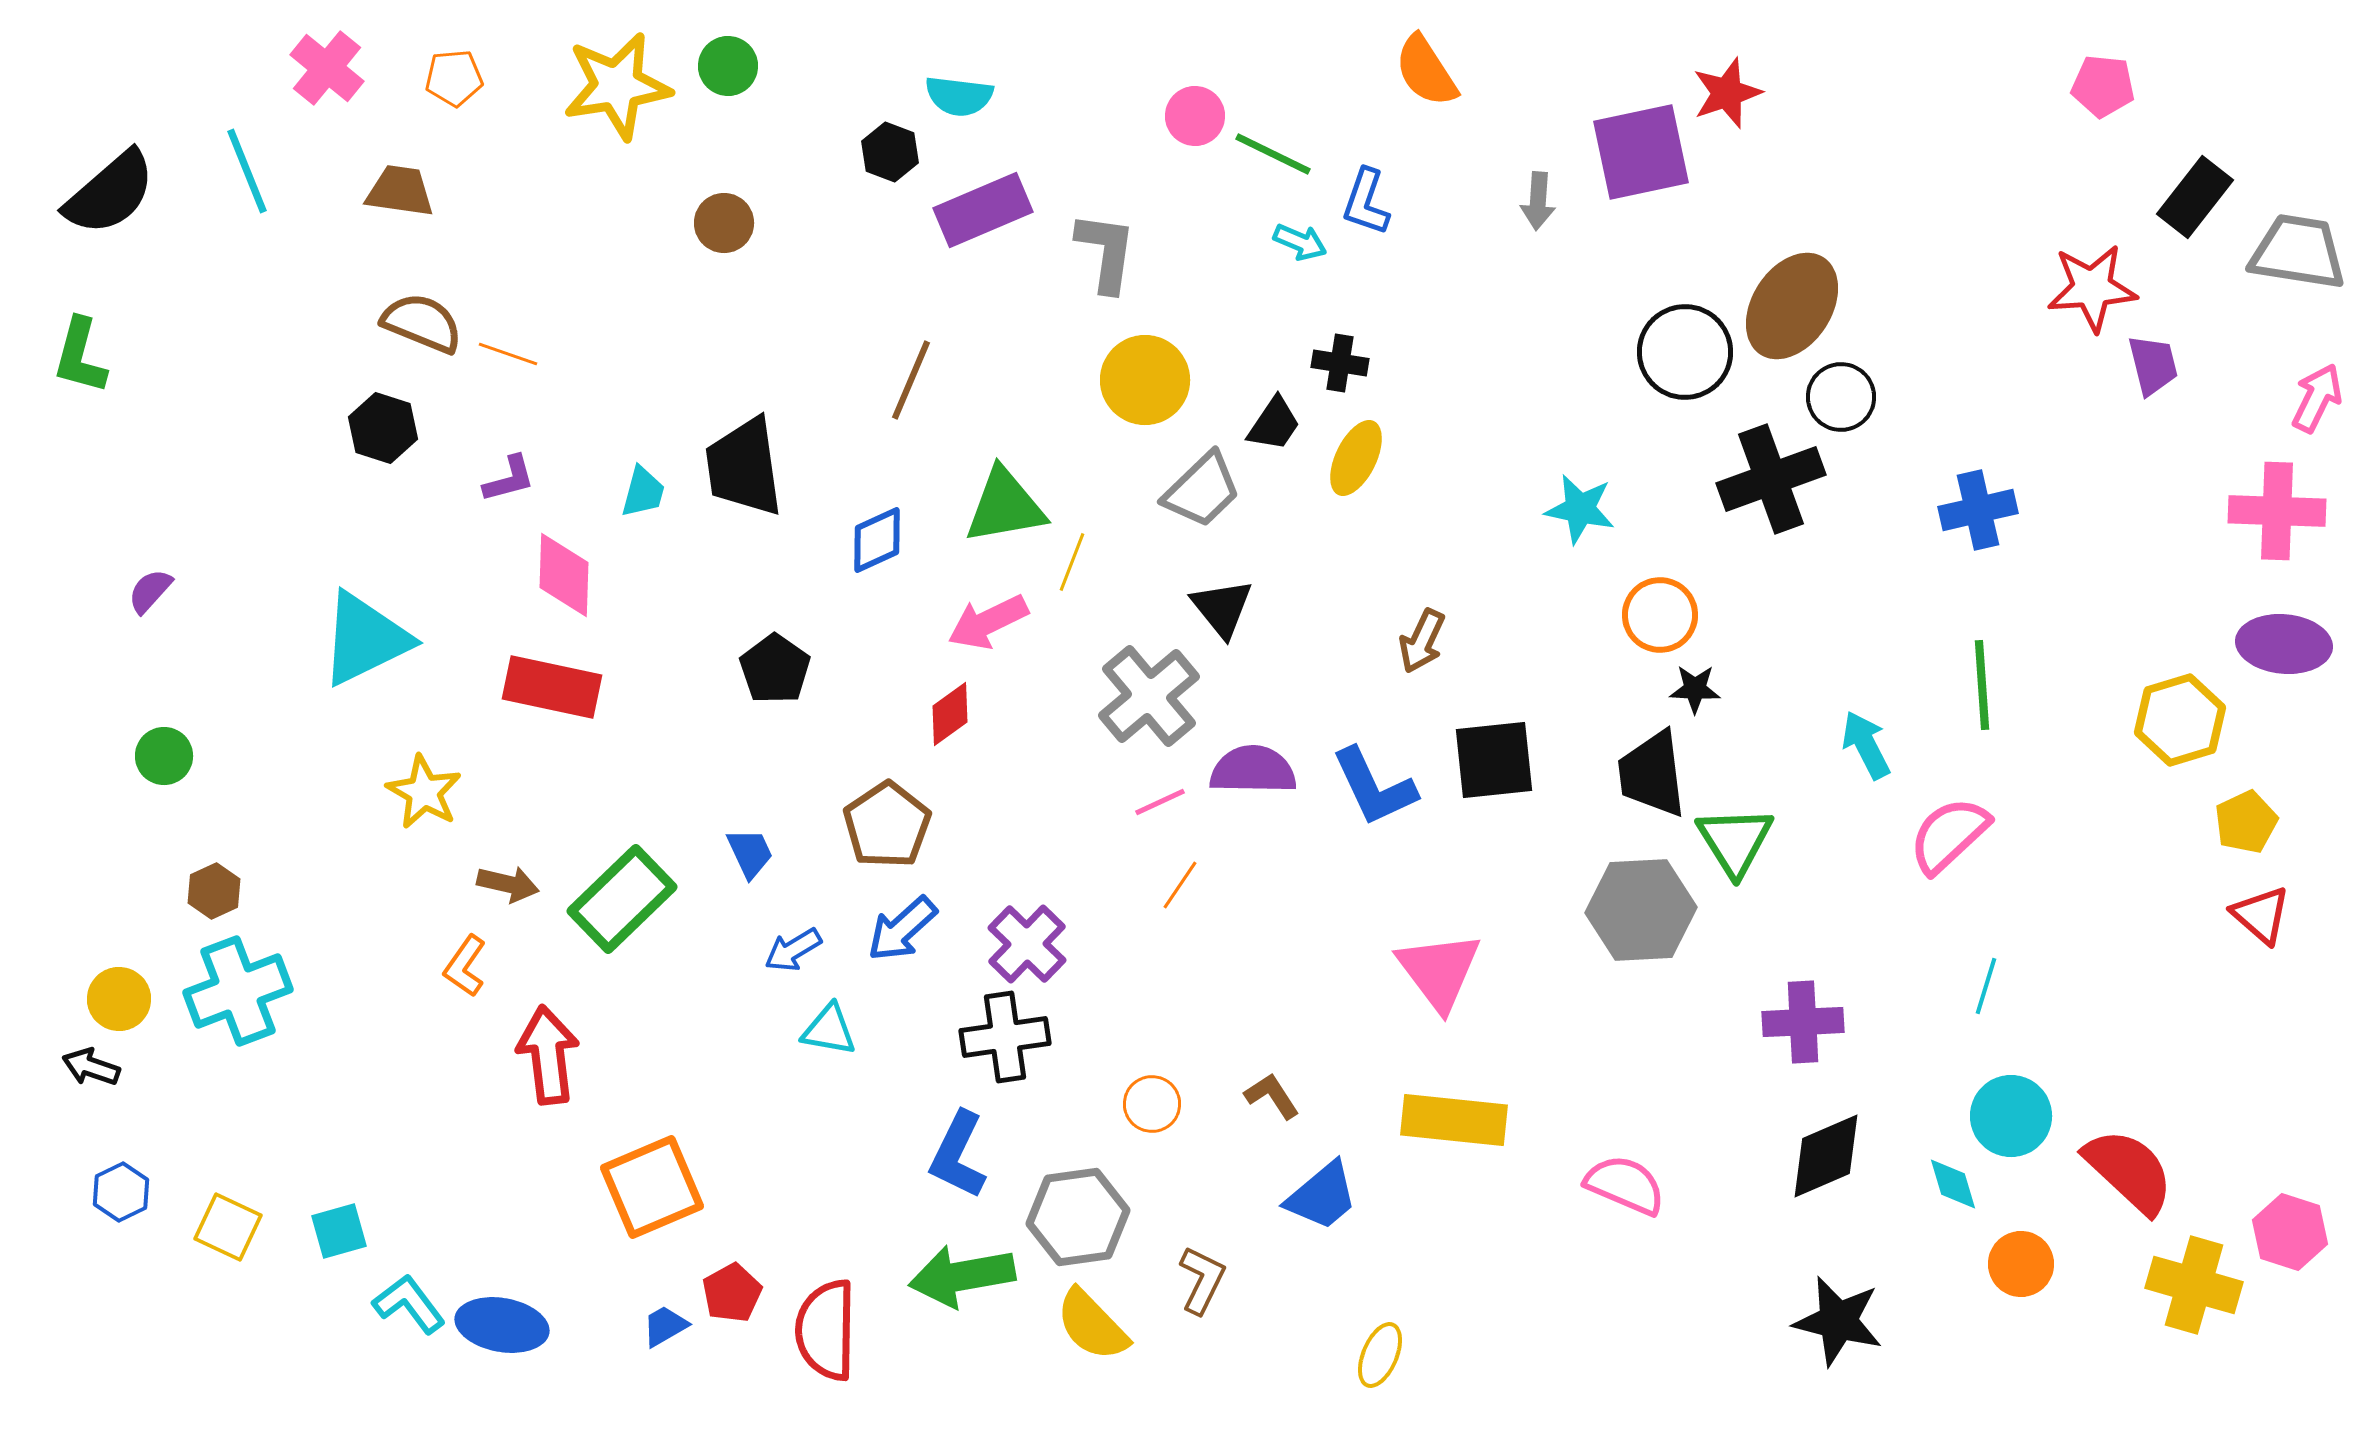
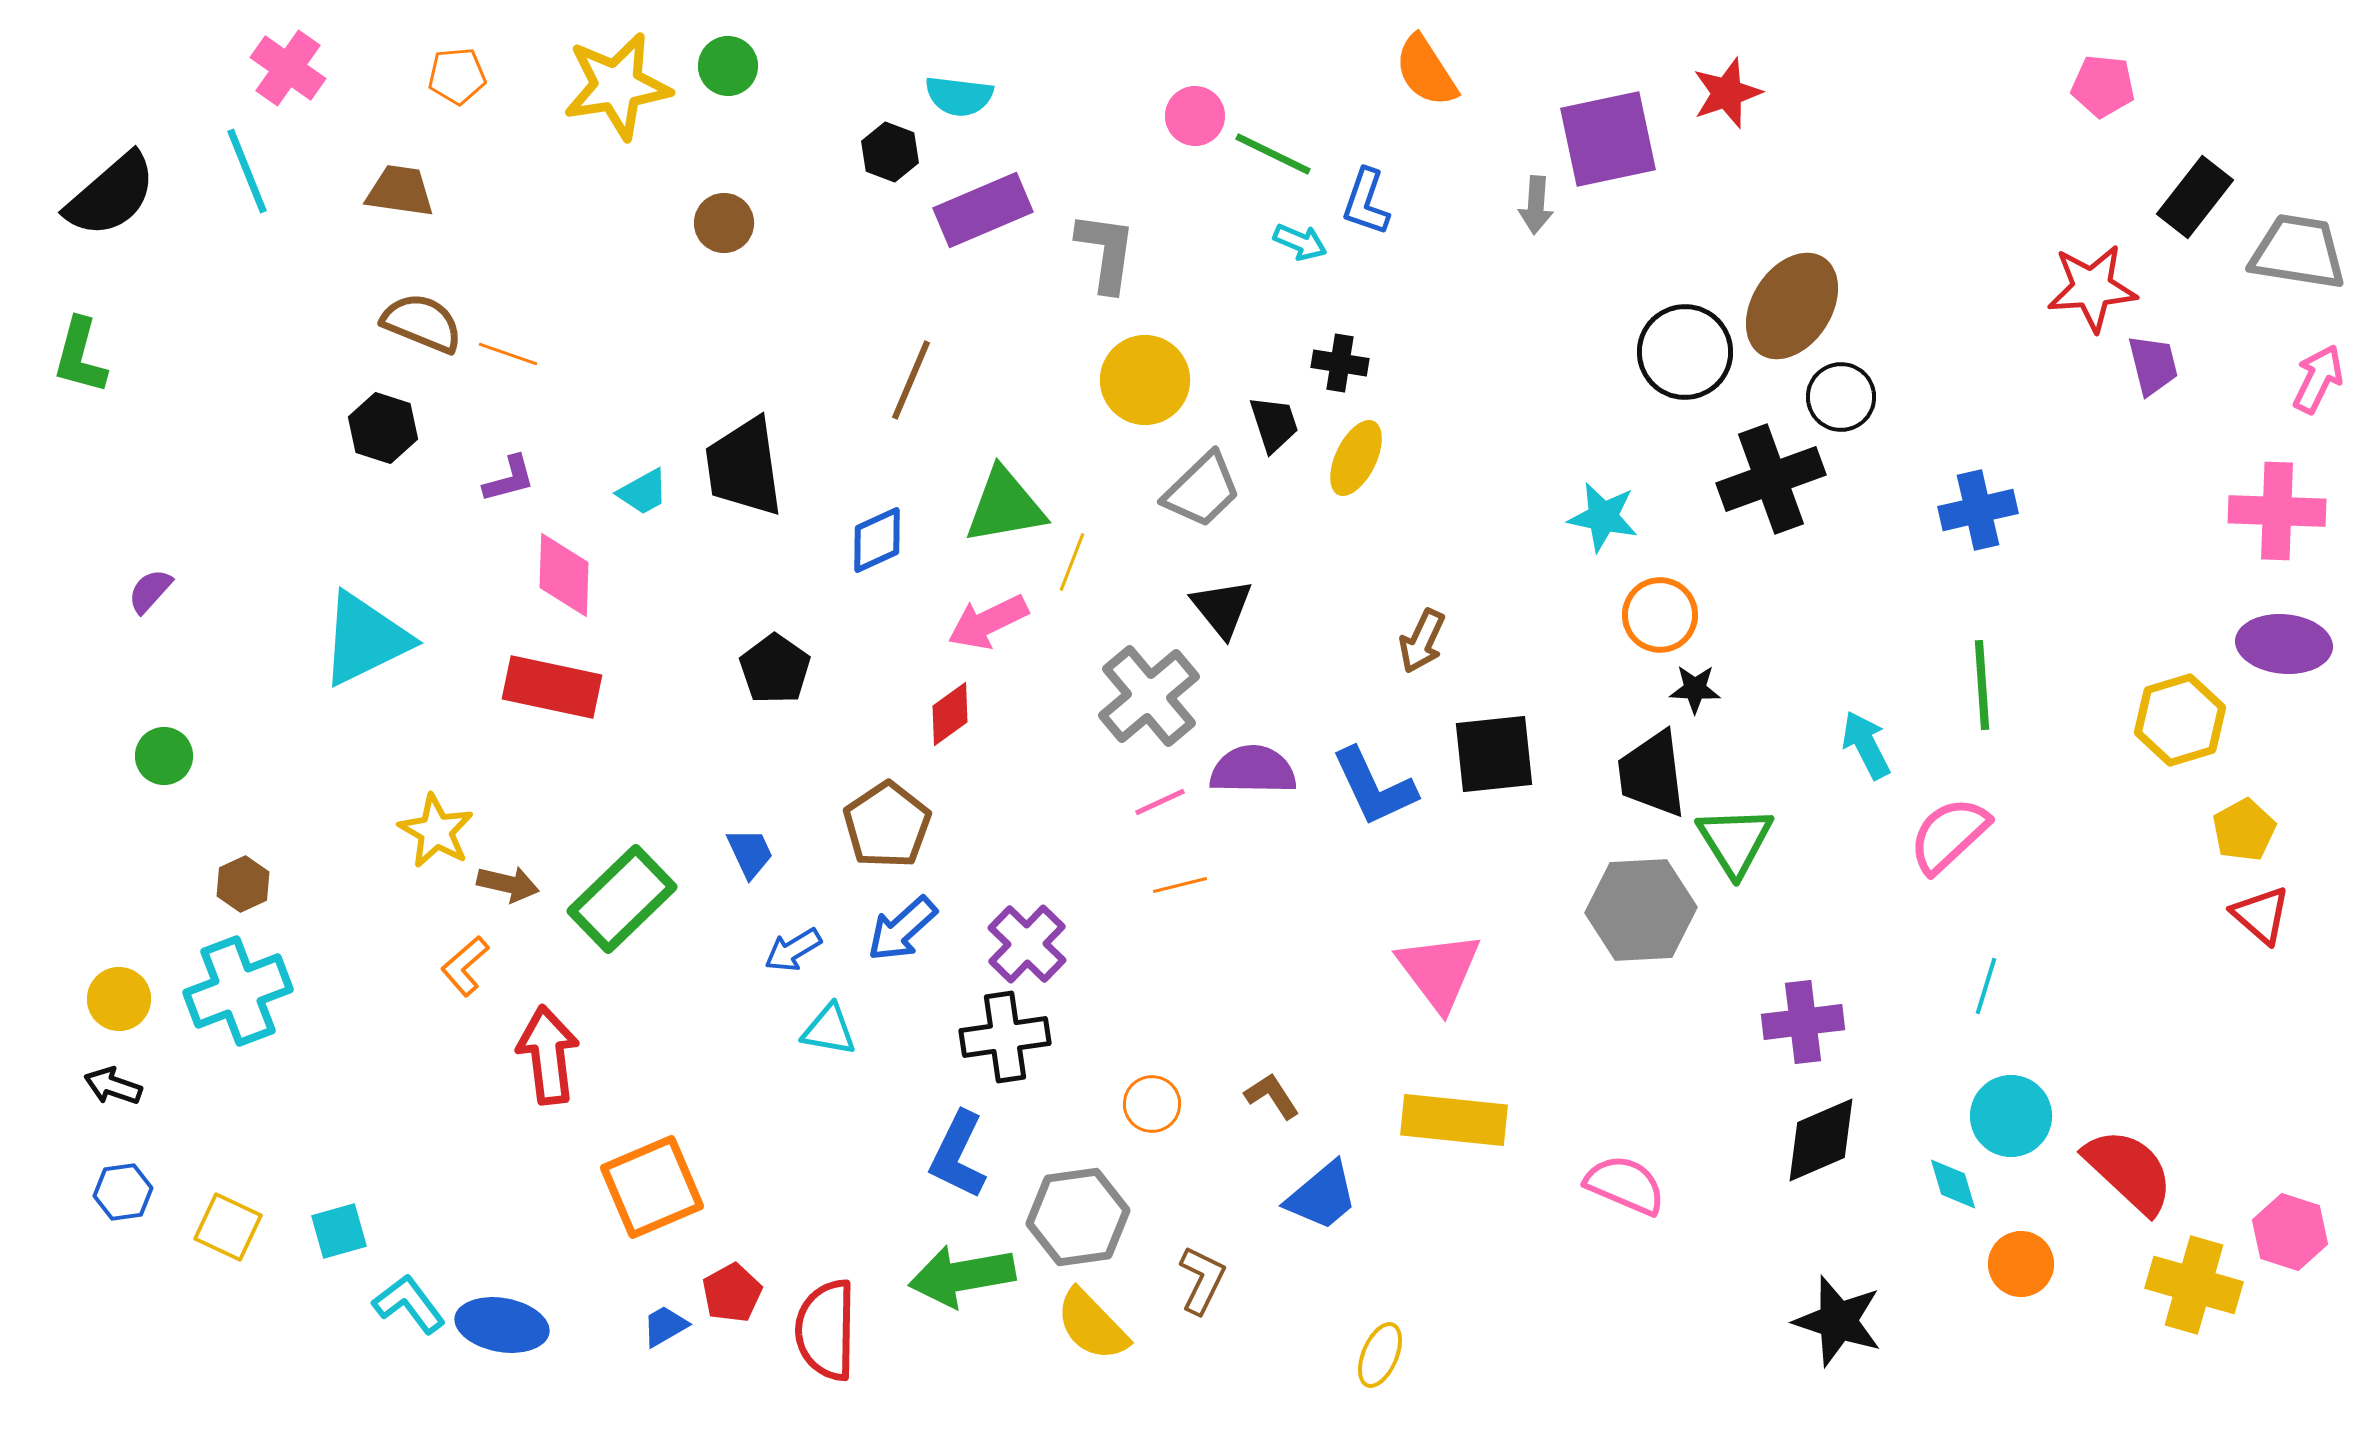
pink cross at (327, 68): moved 39 px left; rotated 4 degrees counterclockwise
orange pentagon at (454, 78): moved 3 px right, 2 px up
purple square at (1641, 152): moved 33 px left, 13 px up
black semicircle at (110, 193): moved 1 px right, 2 px down
gray arrow at (1538, 201): moved 2 px left, 4 px down
pink arrow at (2317, 398): moved 1 px right, 19 px up
black trapezoid at (1274, 424): rotated 52 degrees counterclockwise
cyan trapezoid at (643, 492): rotated 46 degrees clockwise
cyan star at (1580, 509): moved 23 px right, 8 px down
black square at (1494, 760): moved 6 px up
yellow star at (424, 792): moved 12 px right, 39 px down
yellow pentagon at (2246, 822): moved 2 px left, 8 px down; rotated 4 degrees counterclockwise
orange line at (1180, 885): rotated 42 degrees clockwise
brown hexagon at (214, 891): moved 29 px right, 7 px up
orange L-shape at (465, 966): rotated 14 degrees clockwise
purple cross at (1803, 1022): rotated 4 degrees counterclockwise
black arrow at (91, 1067): moved 22 px right, 19 px down
black diamond at (1826, 1156): moved 5 px left, 16 px up
blue hexagon at (121, 1192): moved 2 px right; rotated 18 degrees clockwise
black star at (1838, 1321): rotated 4 degrees clockwise
